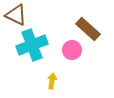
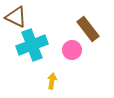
brown triangle: moved 2 px down
brown rectangle: rotated 10 degrees clockwise
